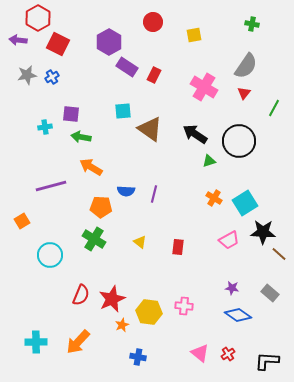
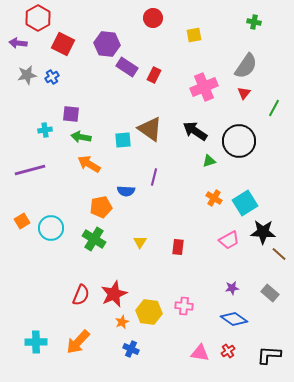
red circle at (153, 22): moved 4 px up
green cross at (252, 24): moved 2 px right, 2 px up
purple arrow at (18, 40): moved 3 px down
purple hexagon at (109, 42): moved 2 px left, 2 px down; rotated 25 degrees counterclockwise
red square at (58, 44): moved 5 px right
pink cross at (204, 87): rotated 36 degrees clockwise
cyan square at (123, 111): moved 29 px down
cyan cross at (45, 127): moved 3 px down
black arrow at (195, 134): moved 3 px up
orange arrow at (91, 167): moved 2 px left, 3 px up
purple line at (51, 186): moved 21 px left, 16 px up
purple line at (154, 194): moved 17 px up
orange pentagon at (101, 207): rotated 15 degrees counterclockwise
yellow triangle at (140, 242): rotated 24 degrees clockwise
cyan circle at (50, 255): moved 1 px right, 27 px up
purple star at (232, 288): rotated 16 degrees counterclockwise
red star at (112, 299): moved 2 px right, 5 px up
blue diamond at (238, 315): moved 4 px left, 4 px down
orange star at (122, 325): moved 3 px up
pink triangle at (200, 353): rotated 30 degrees counterclockwise
red cross at (228, 354): moved 3 px up
blue cross at (138, 357): moved 7 px left, 8 px up; rotated 14 degrees clockwise
black L-shape at (267, 361): moved 2 px right, 6 px up
